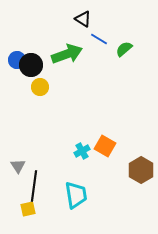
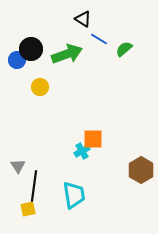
black circle: moved 16 px up
orange square: moved 12 px left, 7 px up; rotated 30 degrees counterclockwise
cyan trapezoid: moved 2 px left
